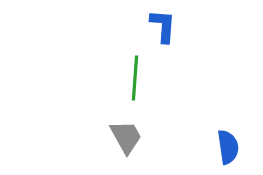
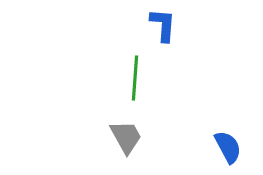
blue L-shape: moved 1 px up
blue semicircle: rotated 20 degrees counterclockwise
